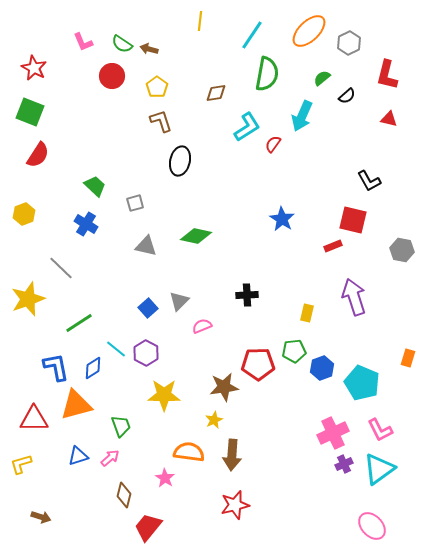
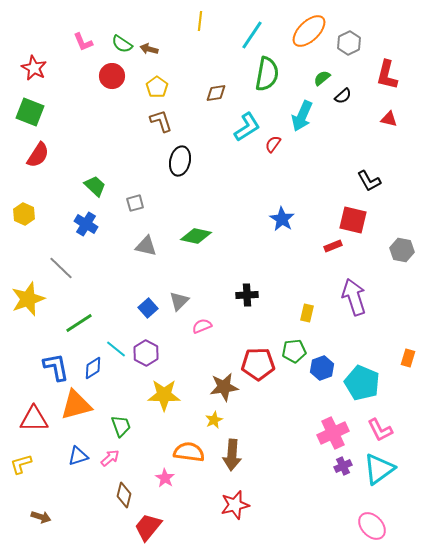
black semicircle at (347, 96): moved 4 px left
yellow hexagon at (24, 214): rotated 15 degrees counterclockwise
purple cross at (344, 464): moved 1 px left, 2 px down
